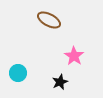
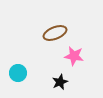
brown ellipse: moved 6 px right, 13 px down; rotated 50 degrees counterclockwise
pink star: rotated 24 degrees counterclockwise
